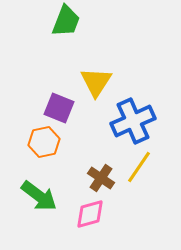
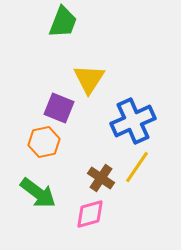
green trapezoid: moved 3 px left, 1 px down
yellow triangle: moved 7 px left, 3 px up
yellow line: moved 2 px left
green arrow: moved 1 px left, 3 px up
